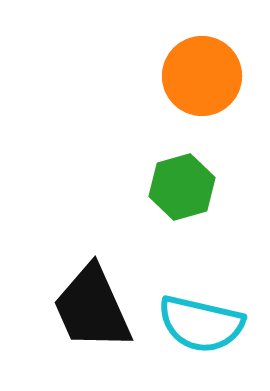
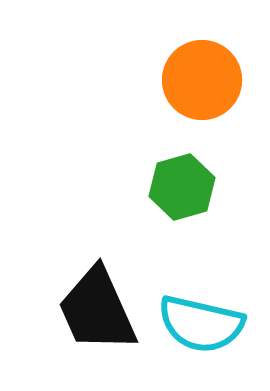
orange circle: moved 4 px down
black trapezoid: moved 5 px right, 2 px down
